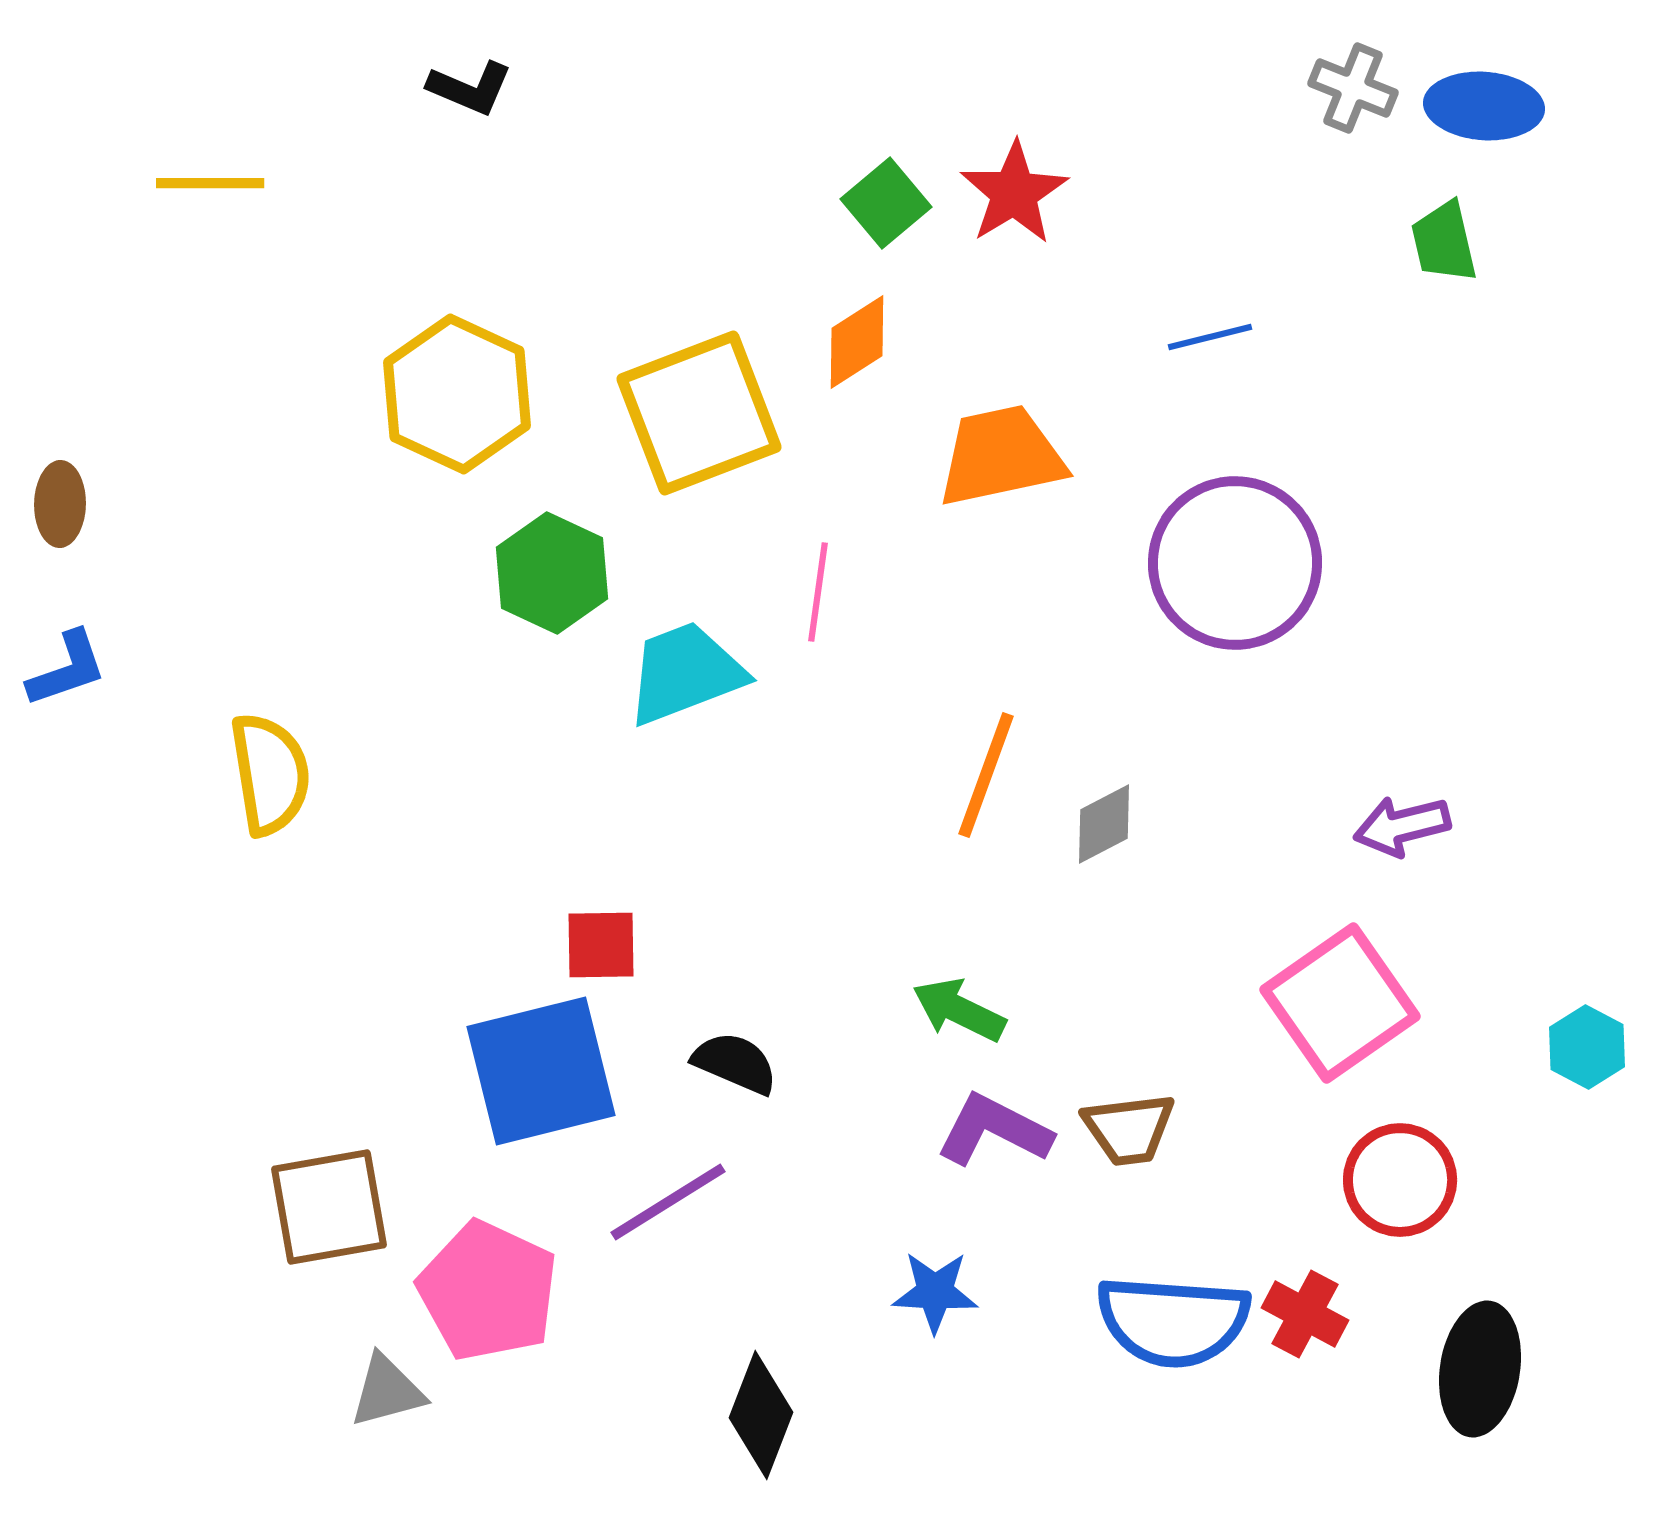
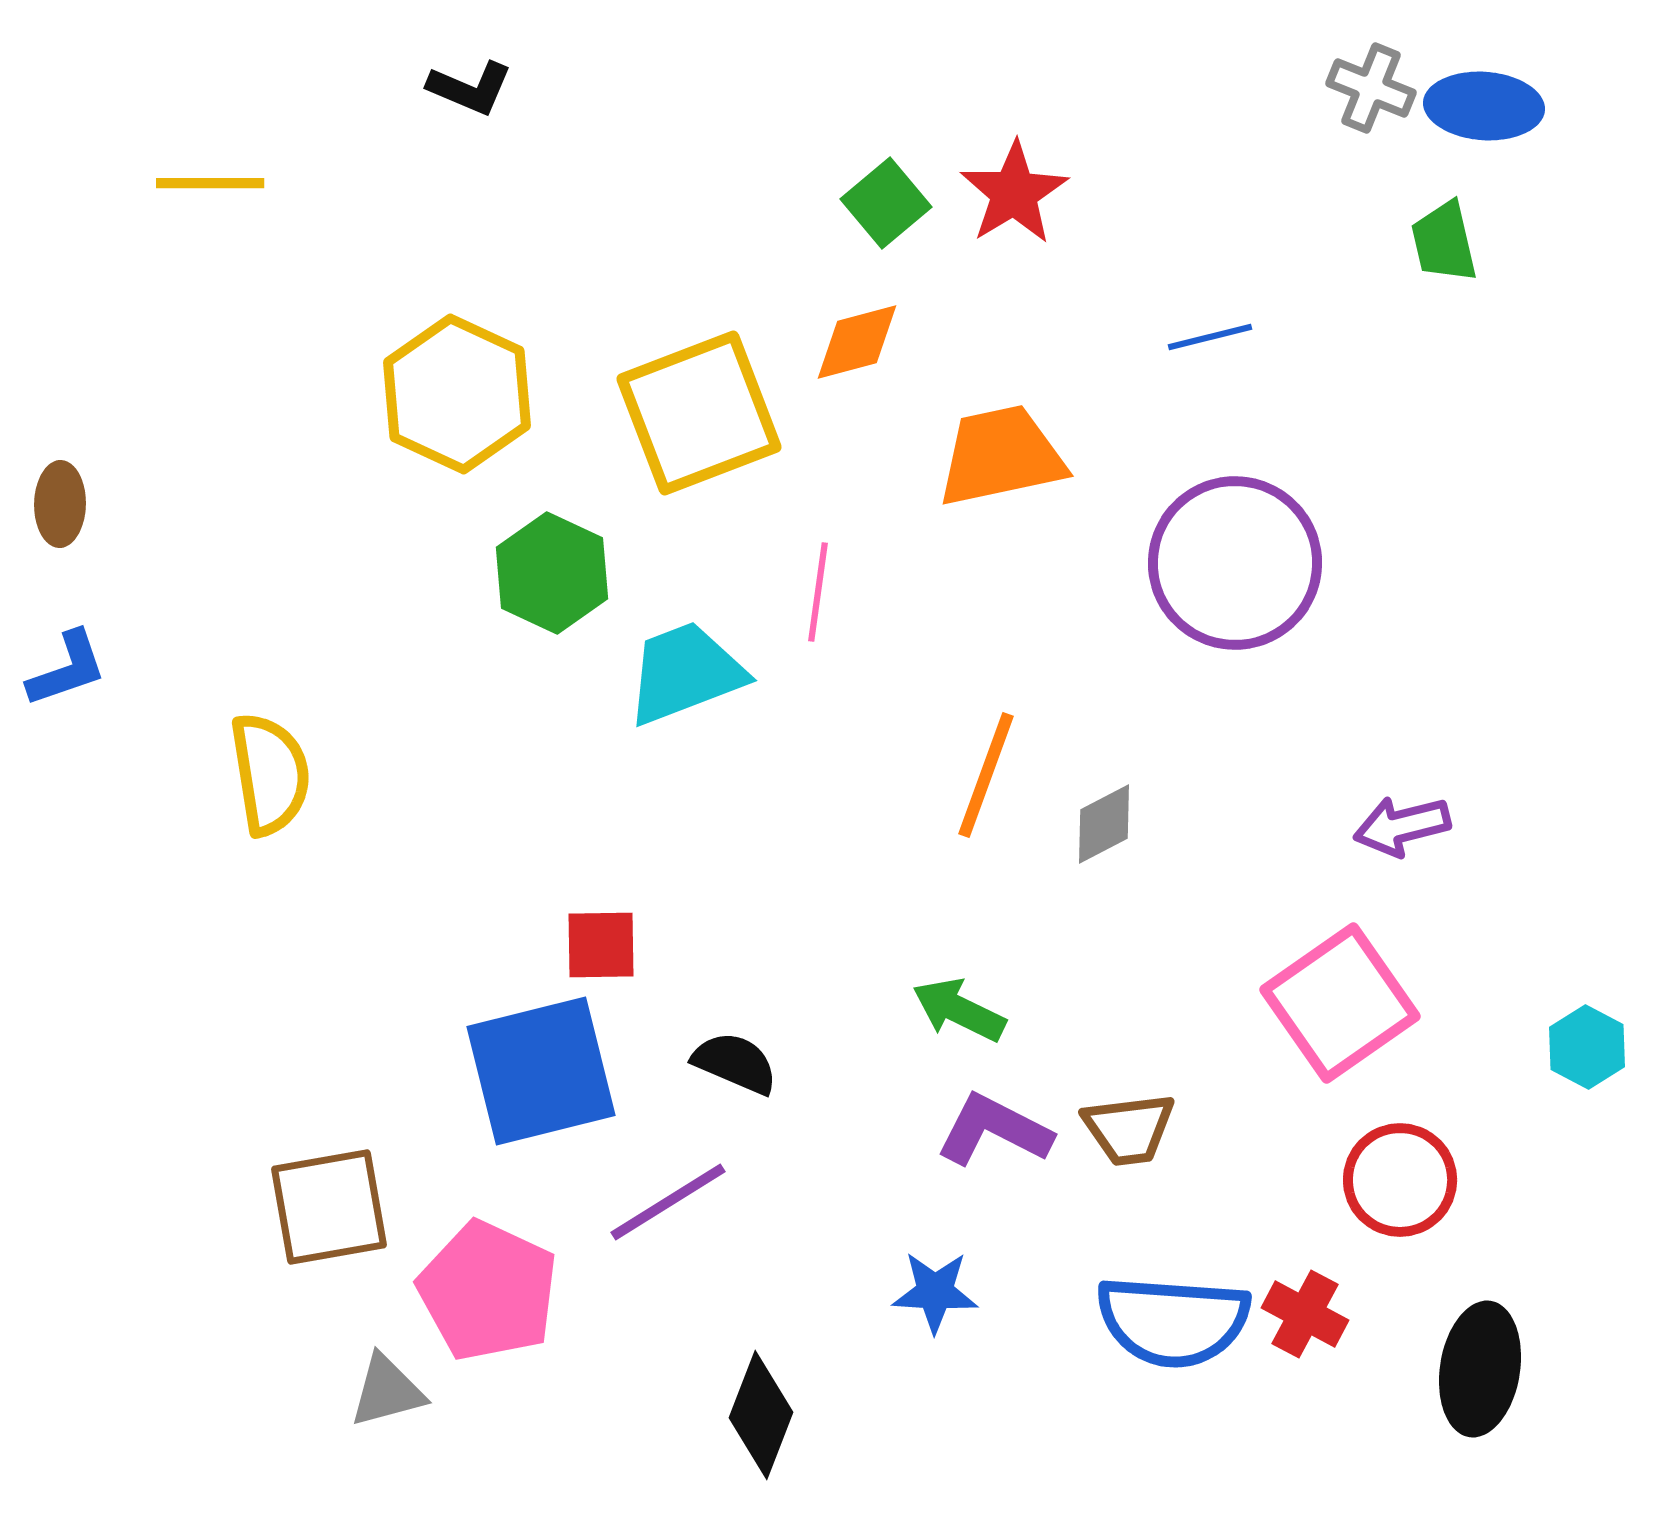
gray cross: moved 18 px right
orange diamond: rotated 18 degrees clockwise
